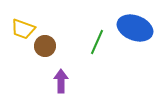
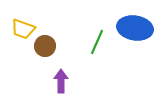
blue ellipse: rotated 12 degrees counterclockwise
